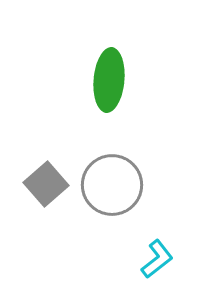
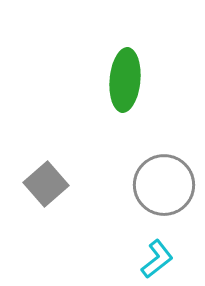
green ellipse: moved 16 px right
gray circle: moved 52 px right
